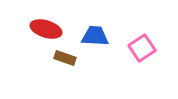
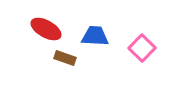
red ellipse: rotated 12 degrees clockwise
pink square: rotated 12 degrees counterclockwise
